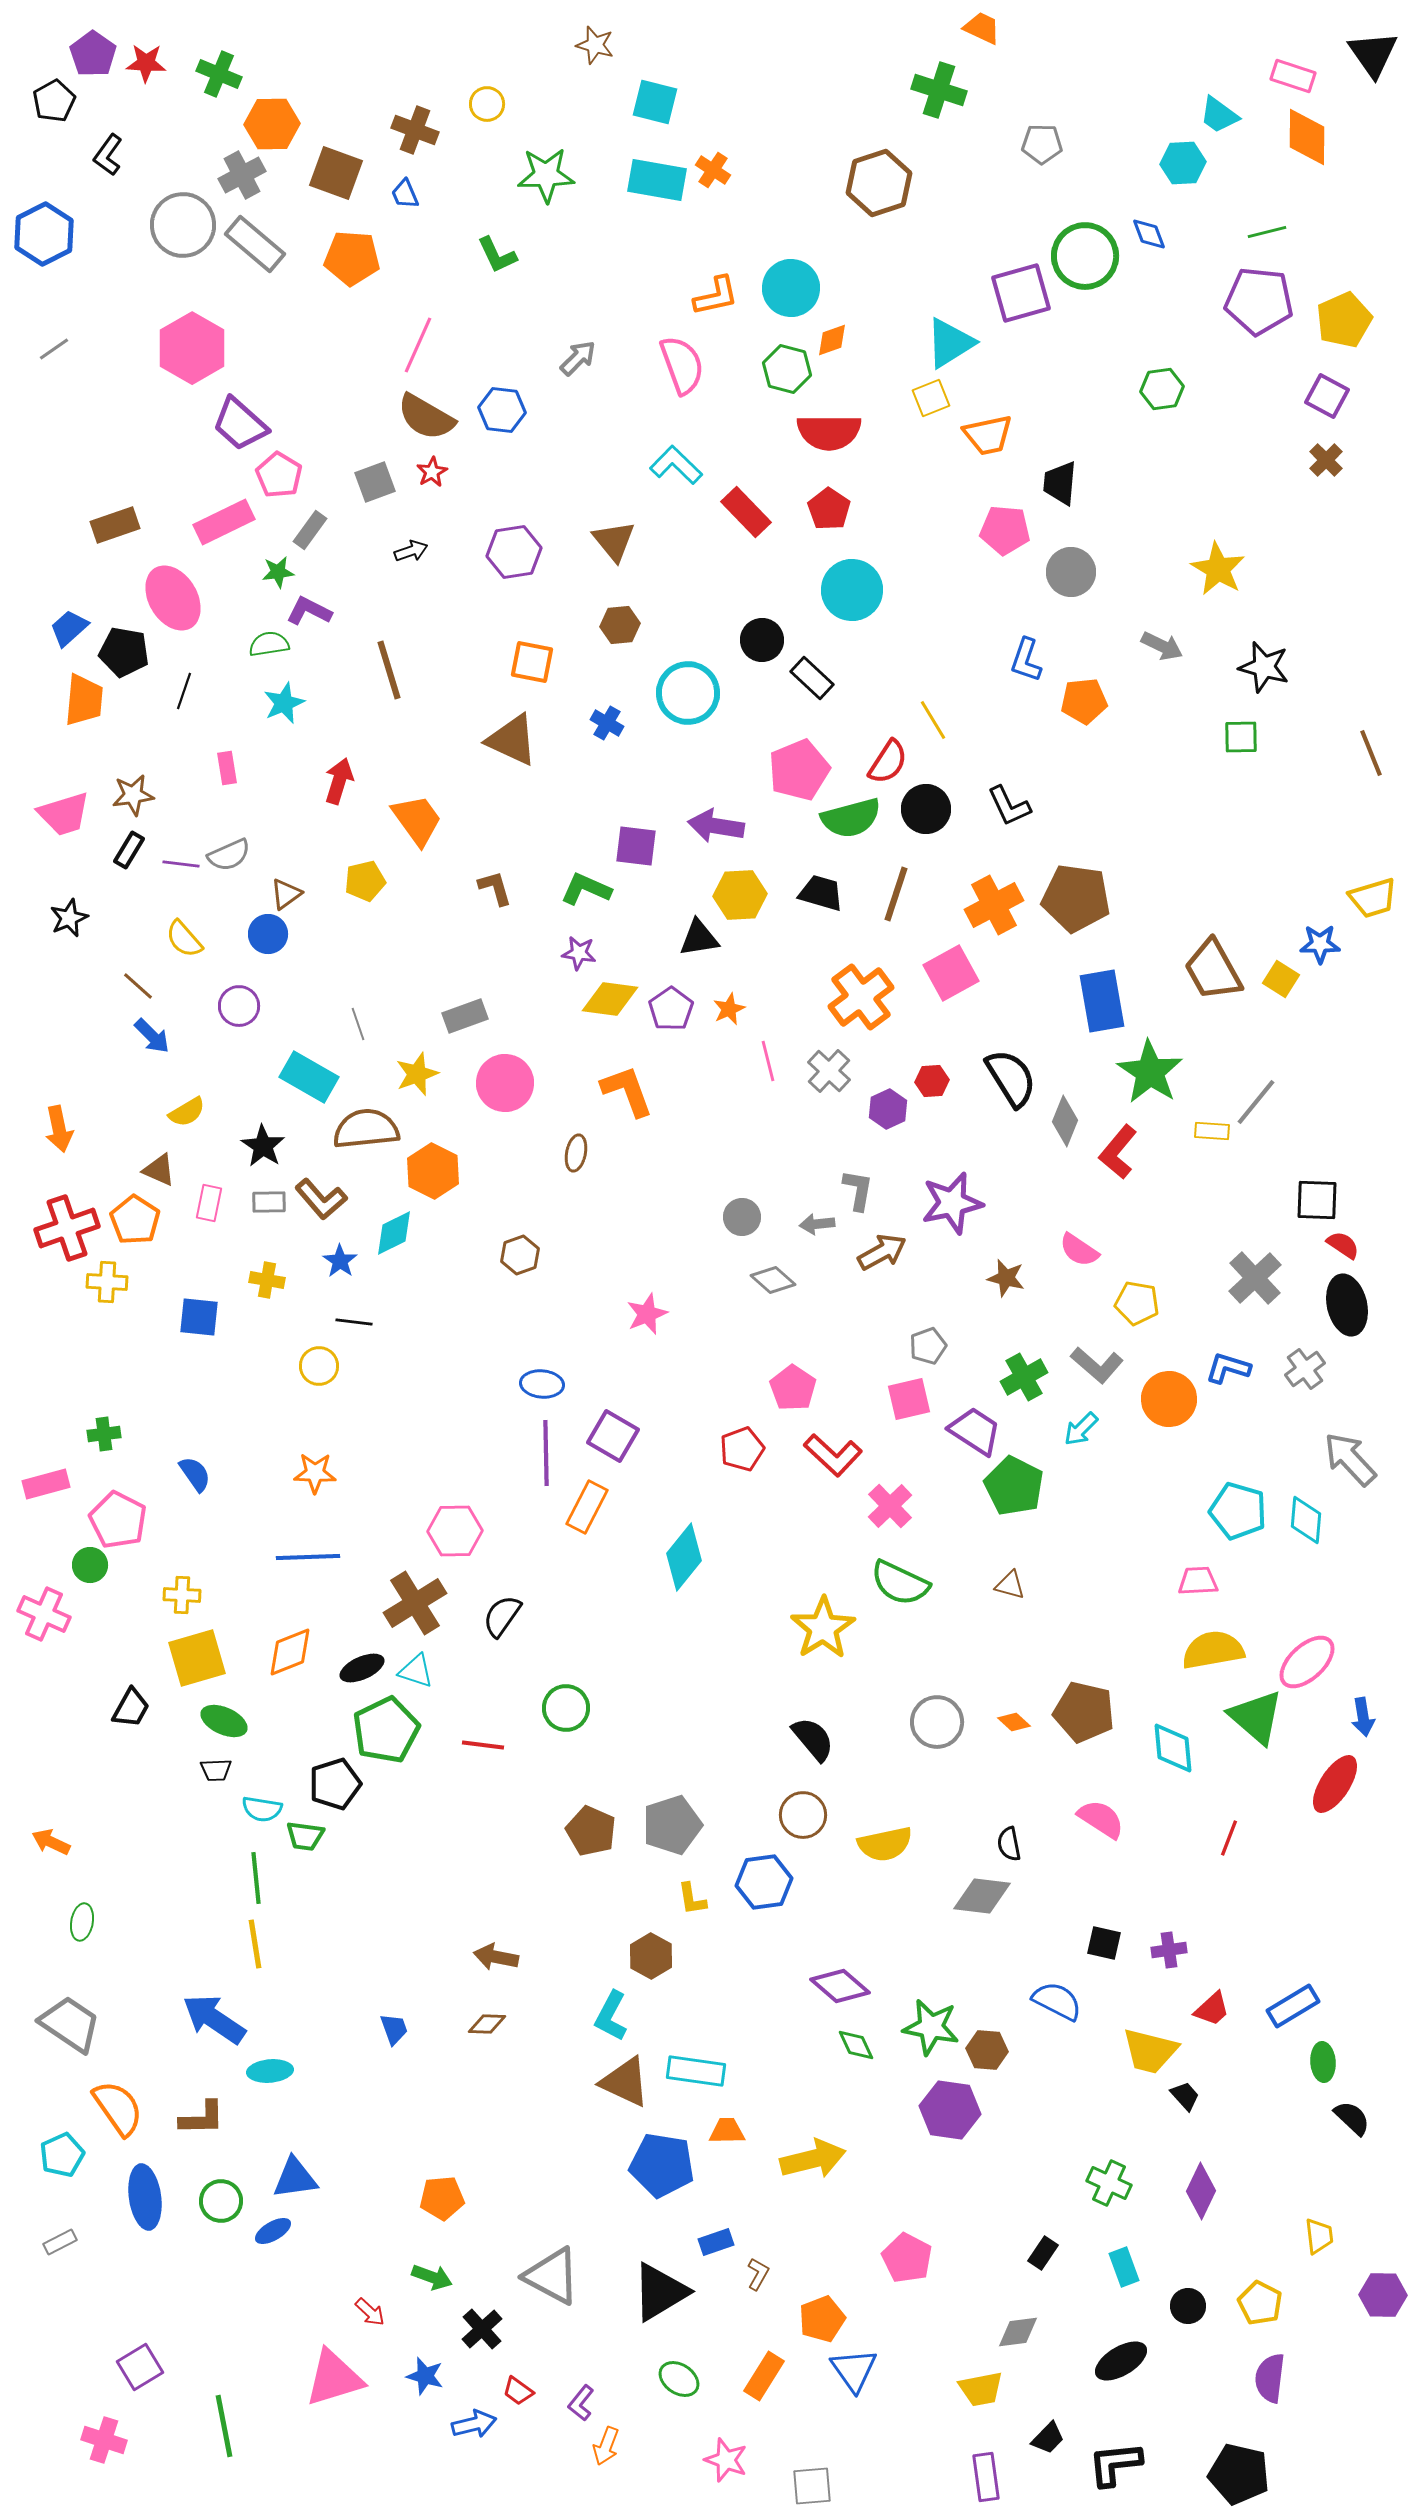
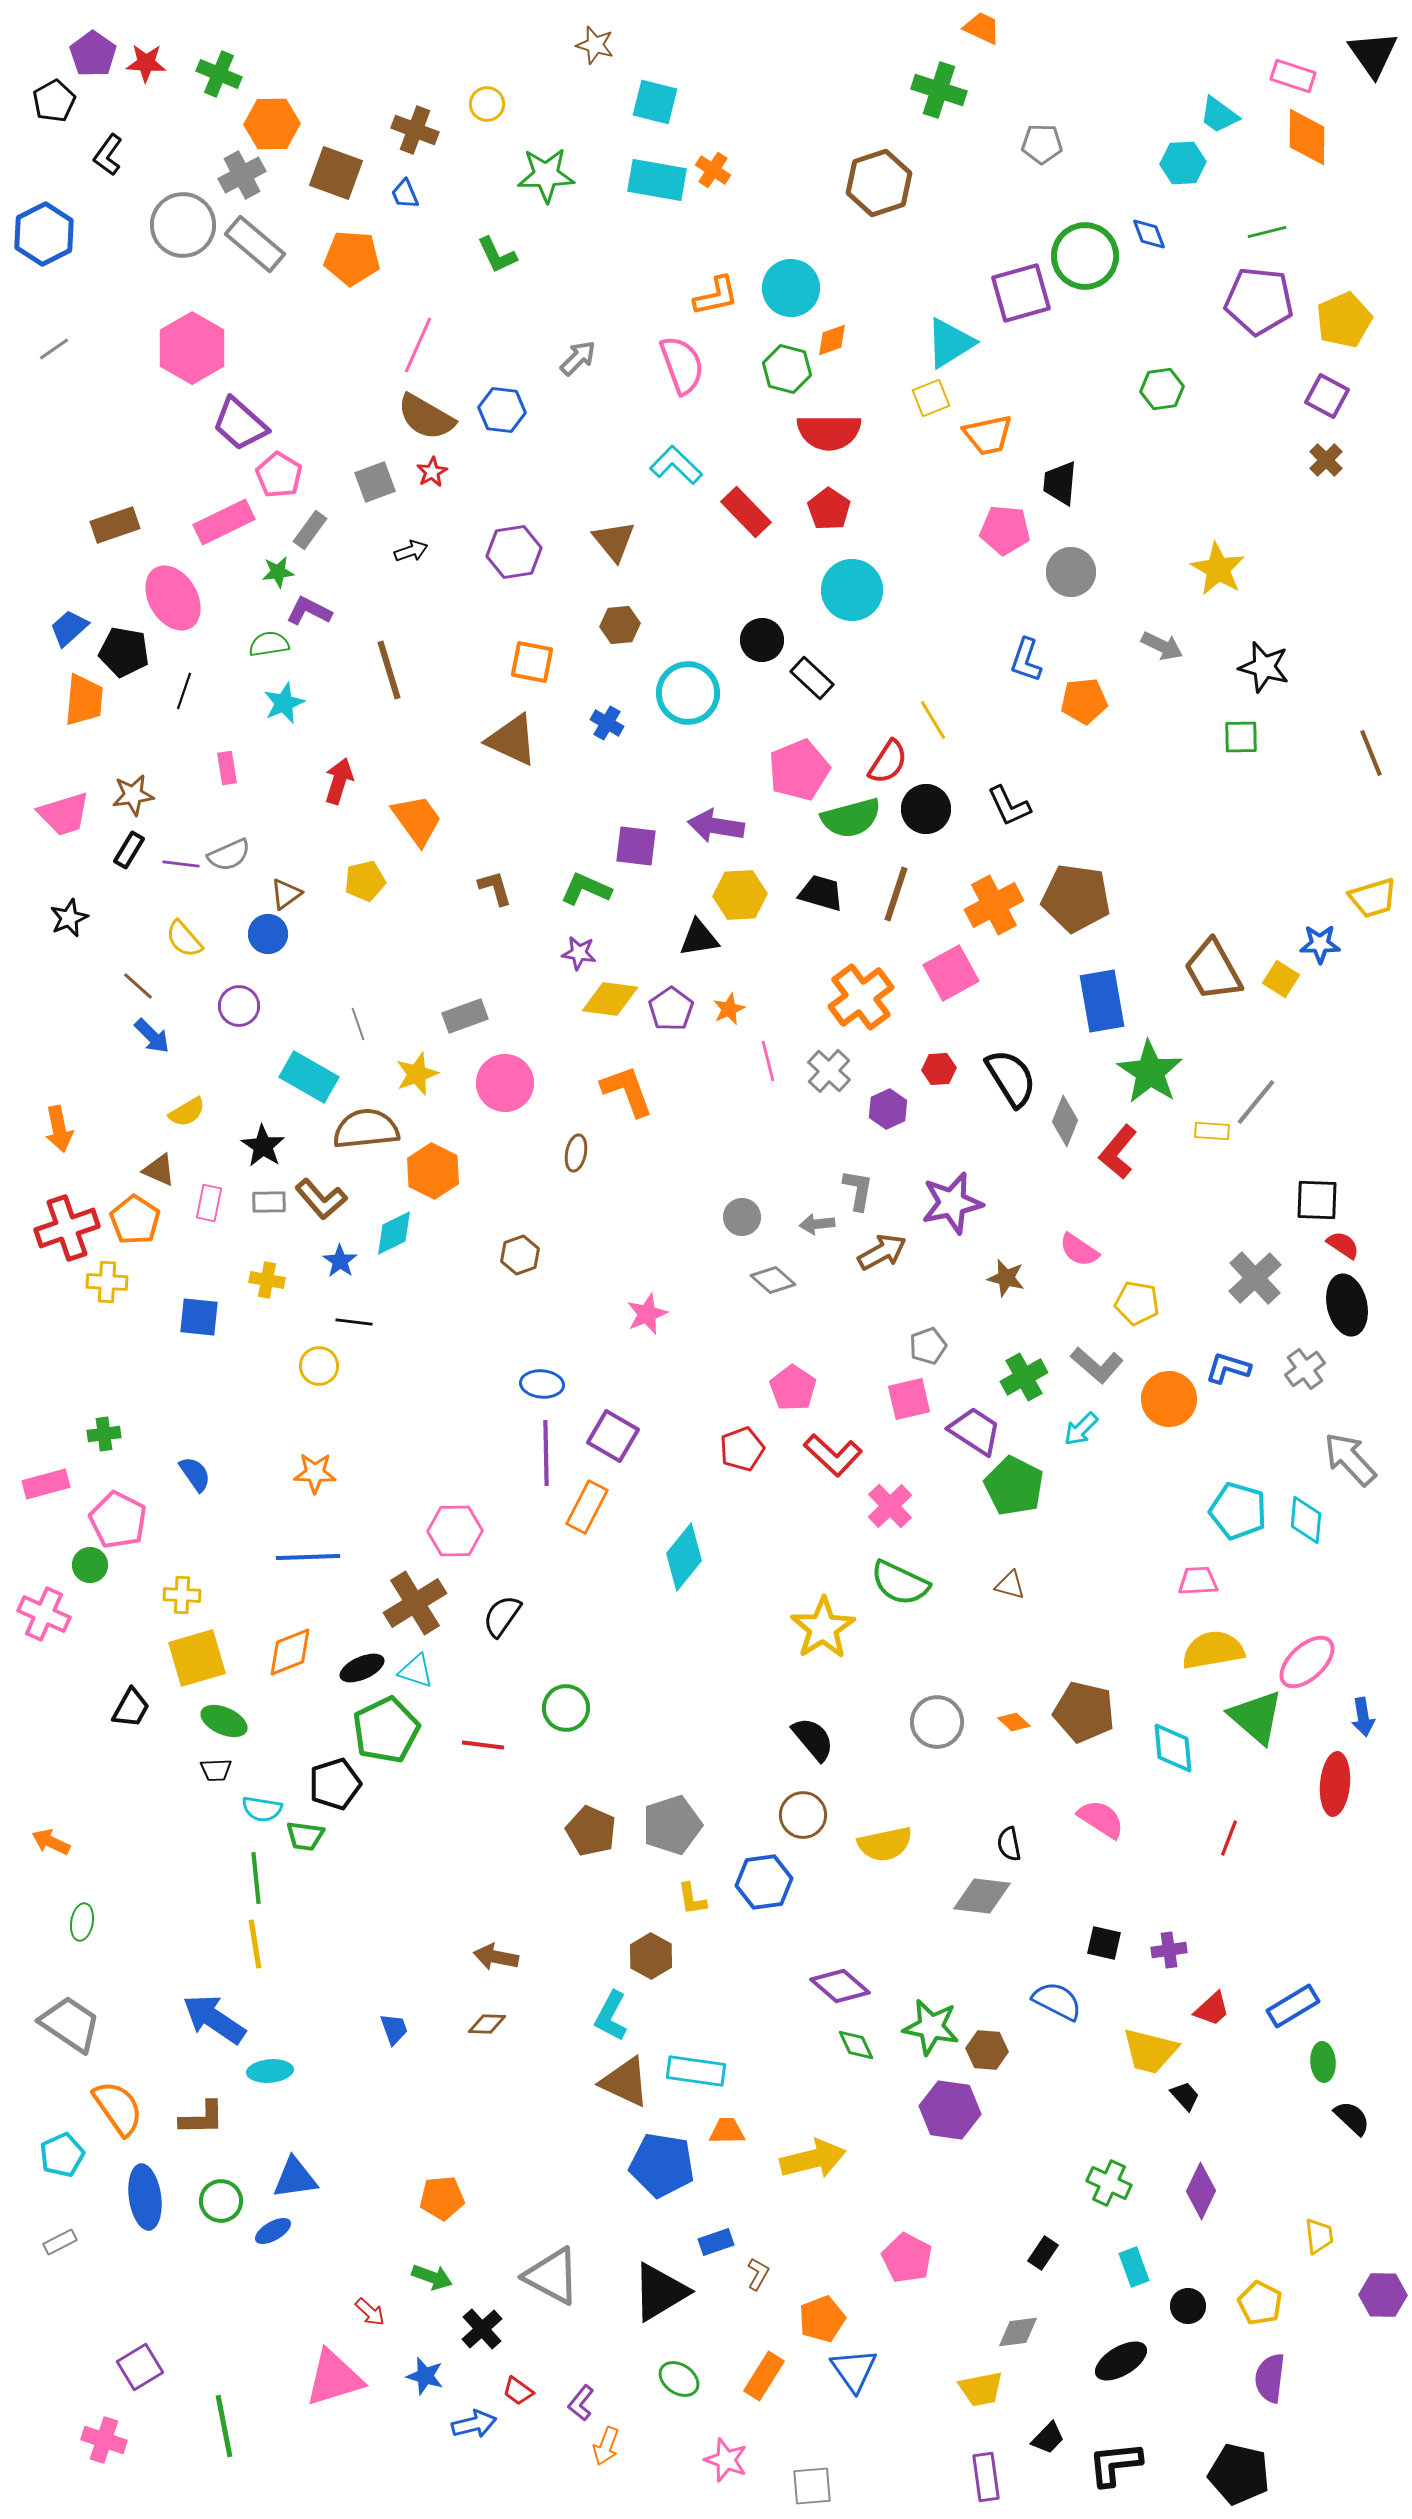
red hexagon at (932, 1081): moved 7 px right, 12 px up
red ellipse at (1335, 1784): rotated 28 degrees counterclockwise
cyan rectangle at (1124, 2267): moved 10 px right
